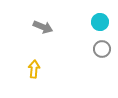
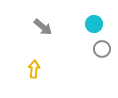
cyan circle: moved 6 px left, 2 px down
gray arrow: rotated 18 degrees clockwise
